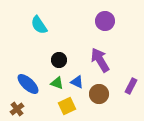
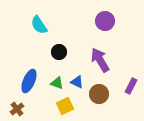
black circle: moved 8 px up
blue ellipse: moved 1 px right, 3 px up; rotated 70 degrees clockwise
yellow square: moved 2 px left
